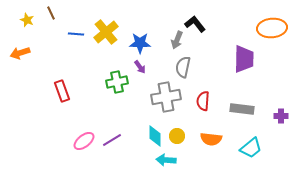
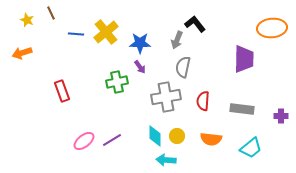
orange arrow: moved 2 px right
